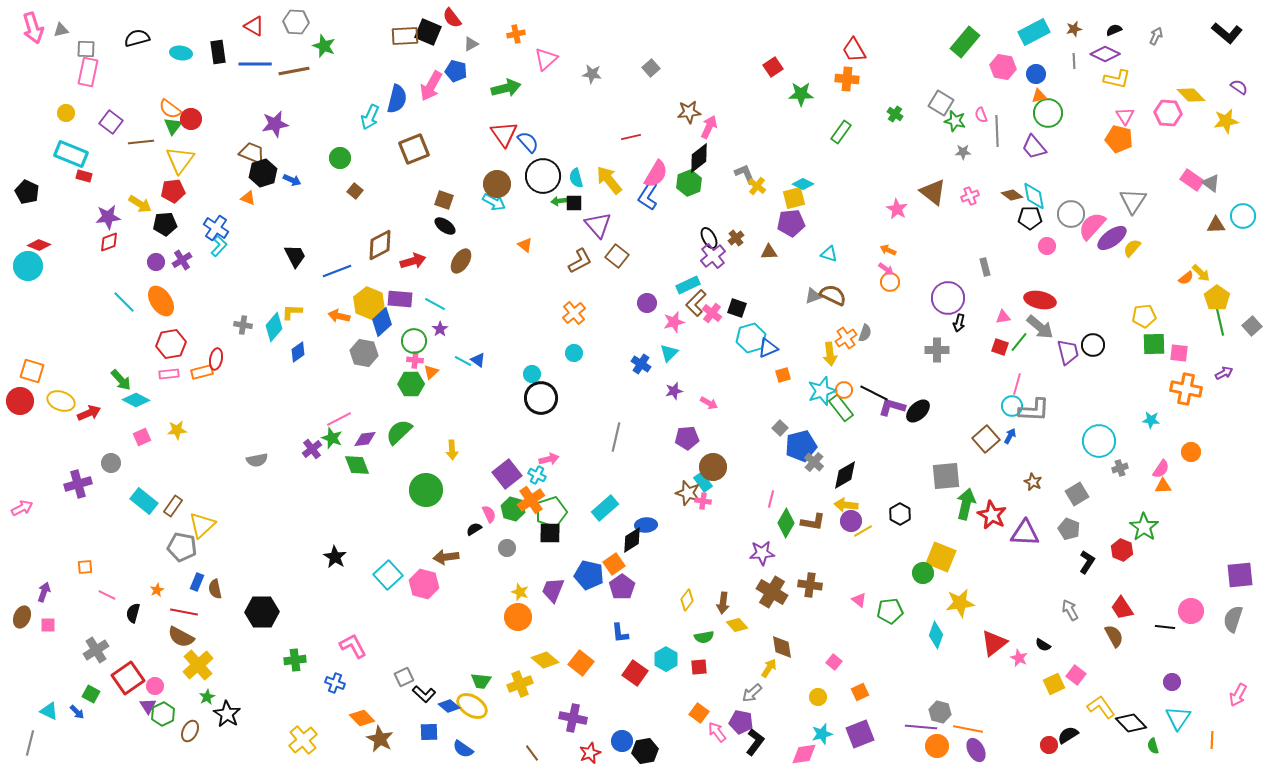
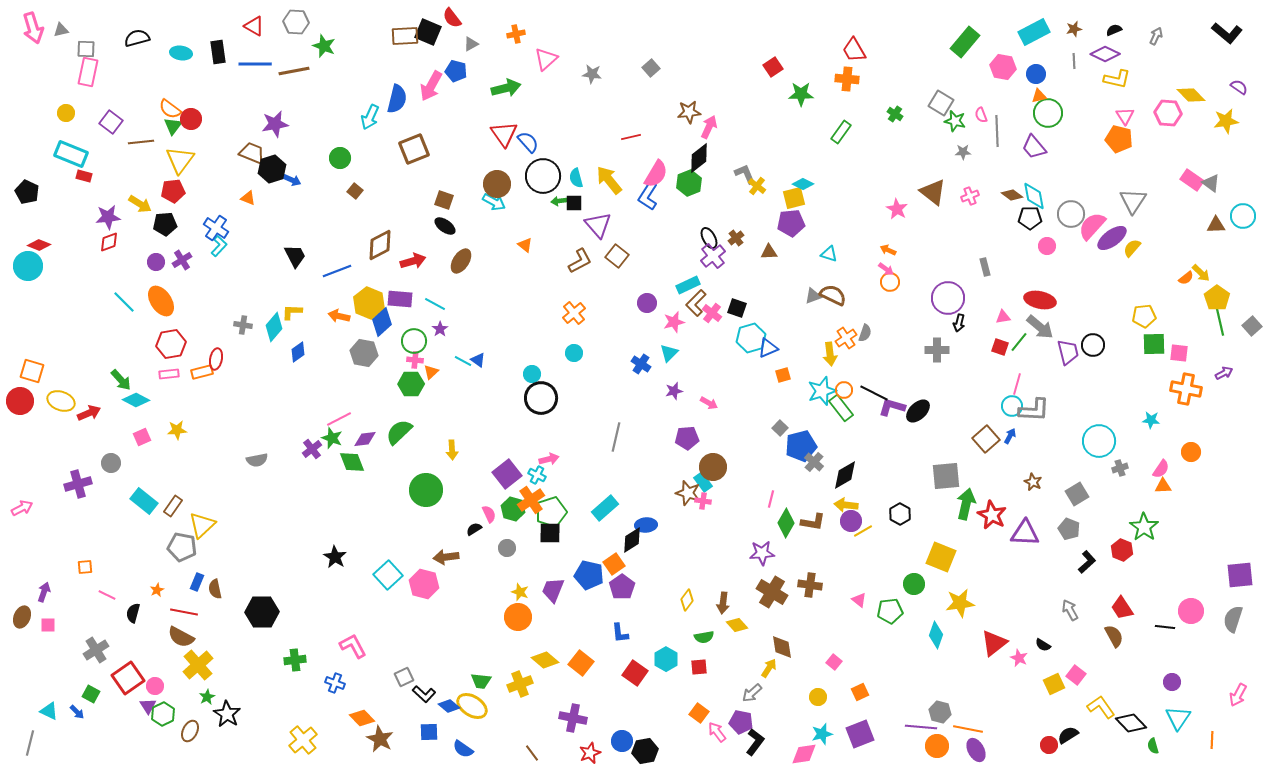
black hexagon at (263, 173): moved 9 px right, 4 px up
green diamond at (357, 465): moved 5 px left, 3 px up
black L-shape at (1087, 562): rotated 15 degrees clockwise
green circle at (923, 573): moved 9 px left, 11 px down
